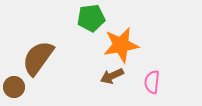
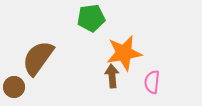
orange star: moved 3 px right, 8 px down
brown arrow: rotated 110 degrees clockwise
